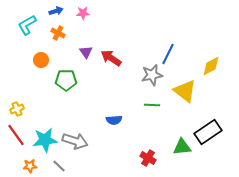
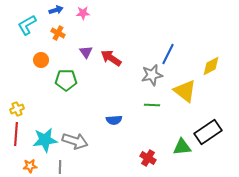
blue arrow: moved 1 px up
red line: moved 1 px up; rotated 40 degrees clockwise
gray line: moved 1 px right, 1 px down; rotated 48 degrees clockwise
